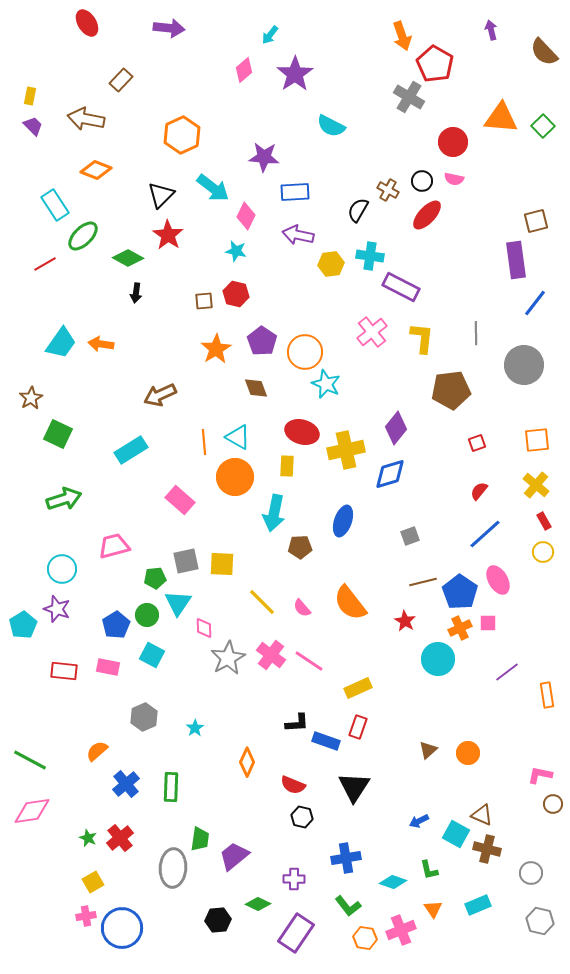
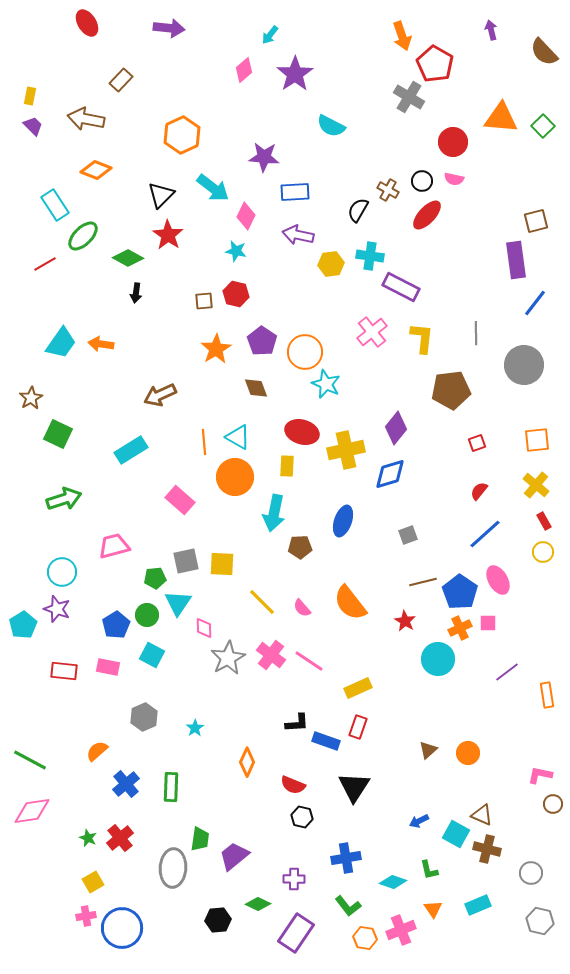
gray square at (410, 536): moved 2 px left, 1 px up
cyan circle at (62, 569): moved 3 px down
